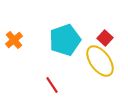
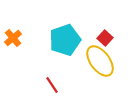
orange cross: moved 1 px left, 2 px up
